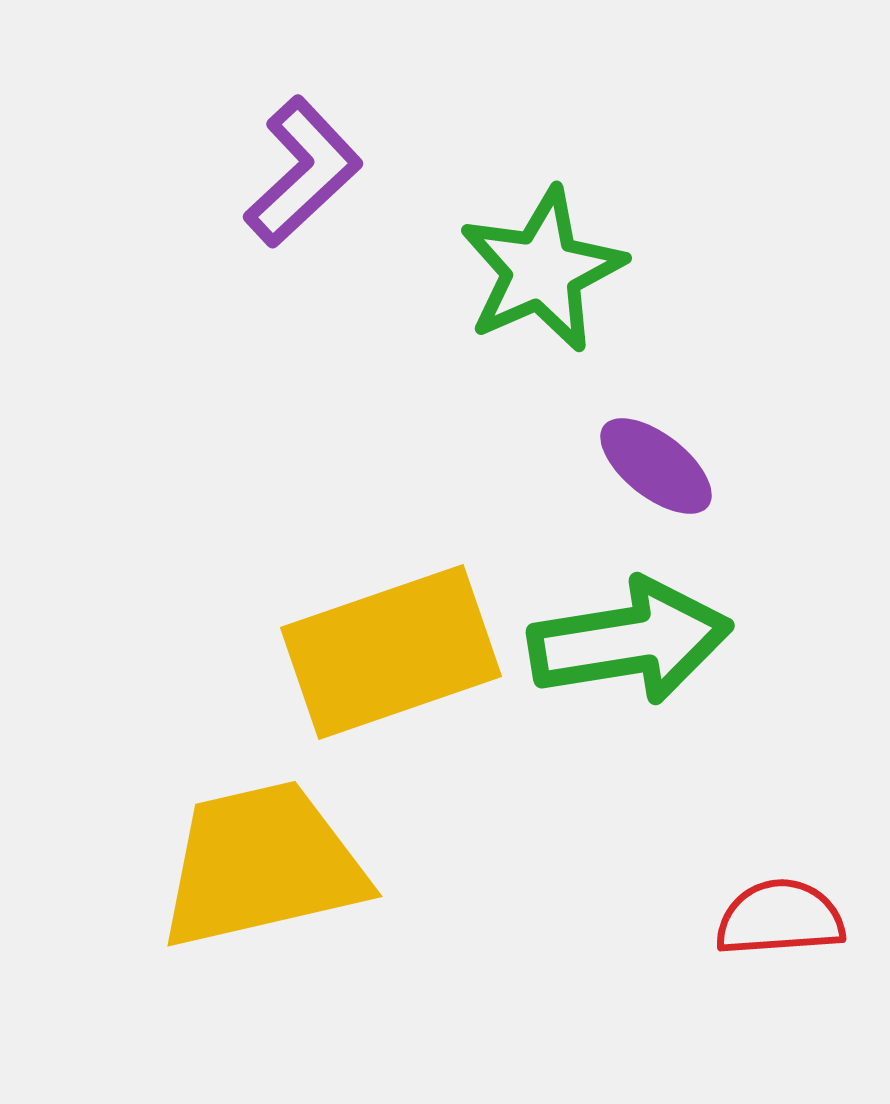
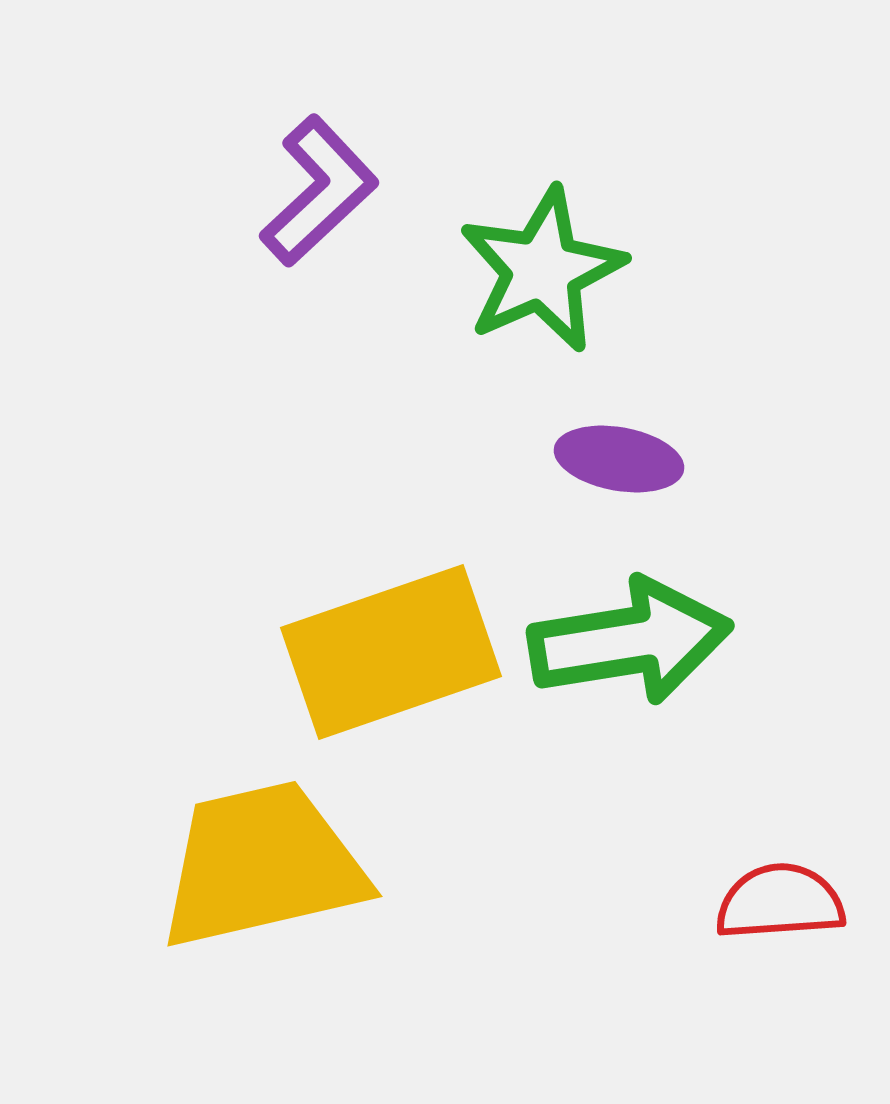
purple L-shape: moved 16 px right, 19 px down
purple ellipse: moved 37 px left, 7 px up; rotated 28 degrees counterclockwise
red semicircle: moved 16 px up
